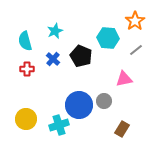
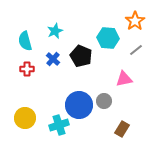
yellow circle: moved 1 px left, 1 px up
